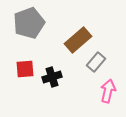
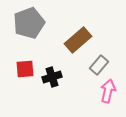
gray rectangle: moved 3 px right, 3 px down
